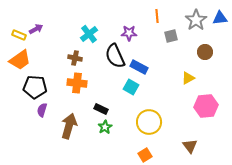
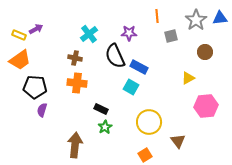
brown arrow: moved 6 px right, 19 px down; rotated 10 degrees counterclockwise
brown triangle: moved 12 px left, 5 px up
